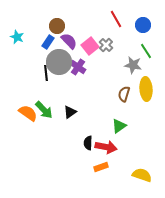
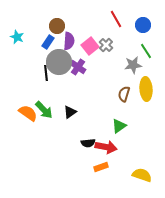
purple semicircle: rotated 48 degrees clockwise
gray star: rotated 18 degrees counterclockwise
black semicircle: rotated 96 degrees counterclockwise
